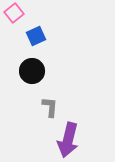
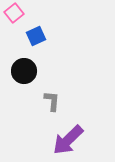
black circle: moved 8 px left
gray L-shape: moved 2 px right, 6 px up
purple arrow: rotated 32 degrees clockwise
